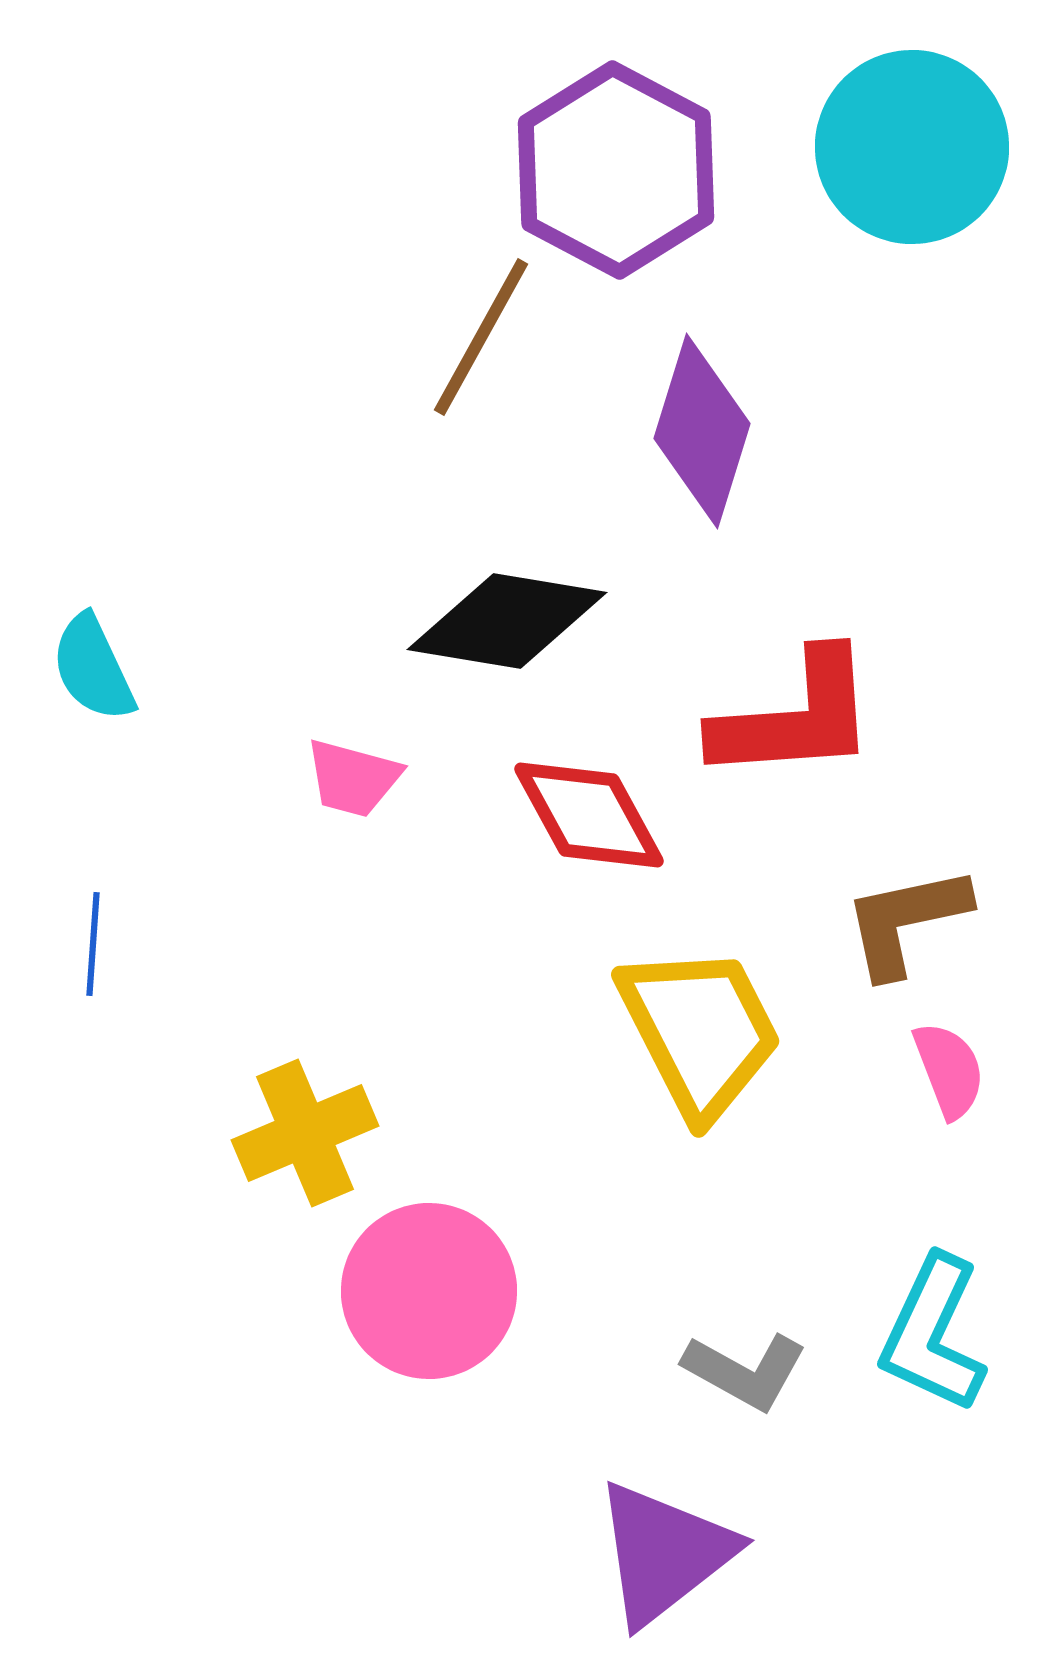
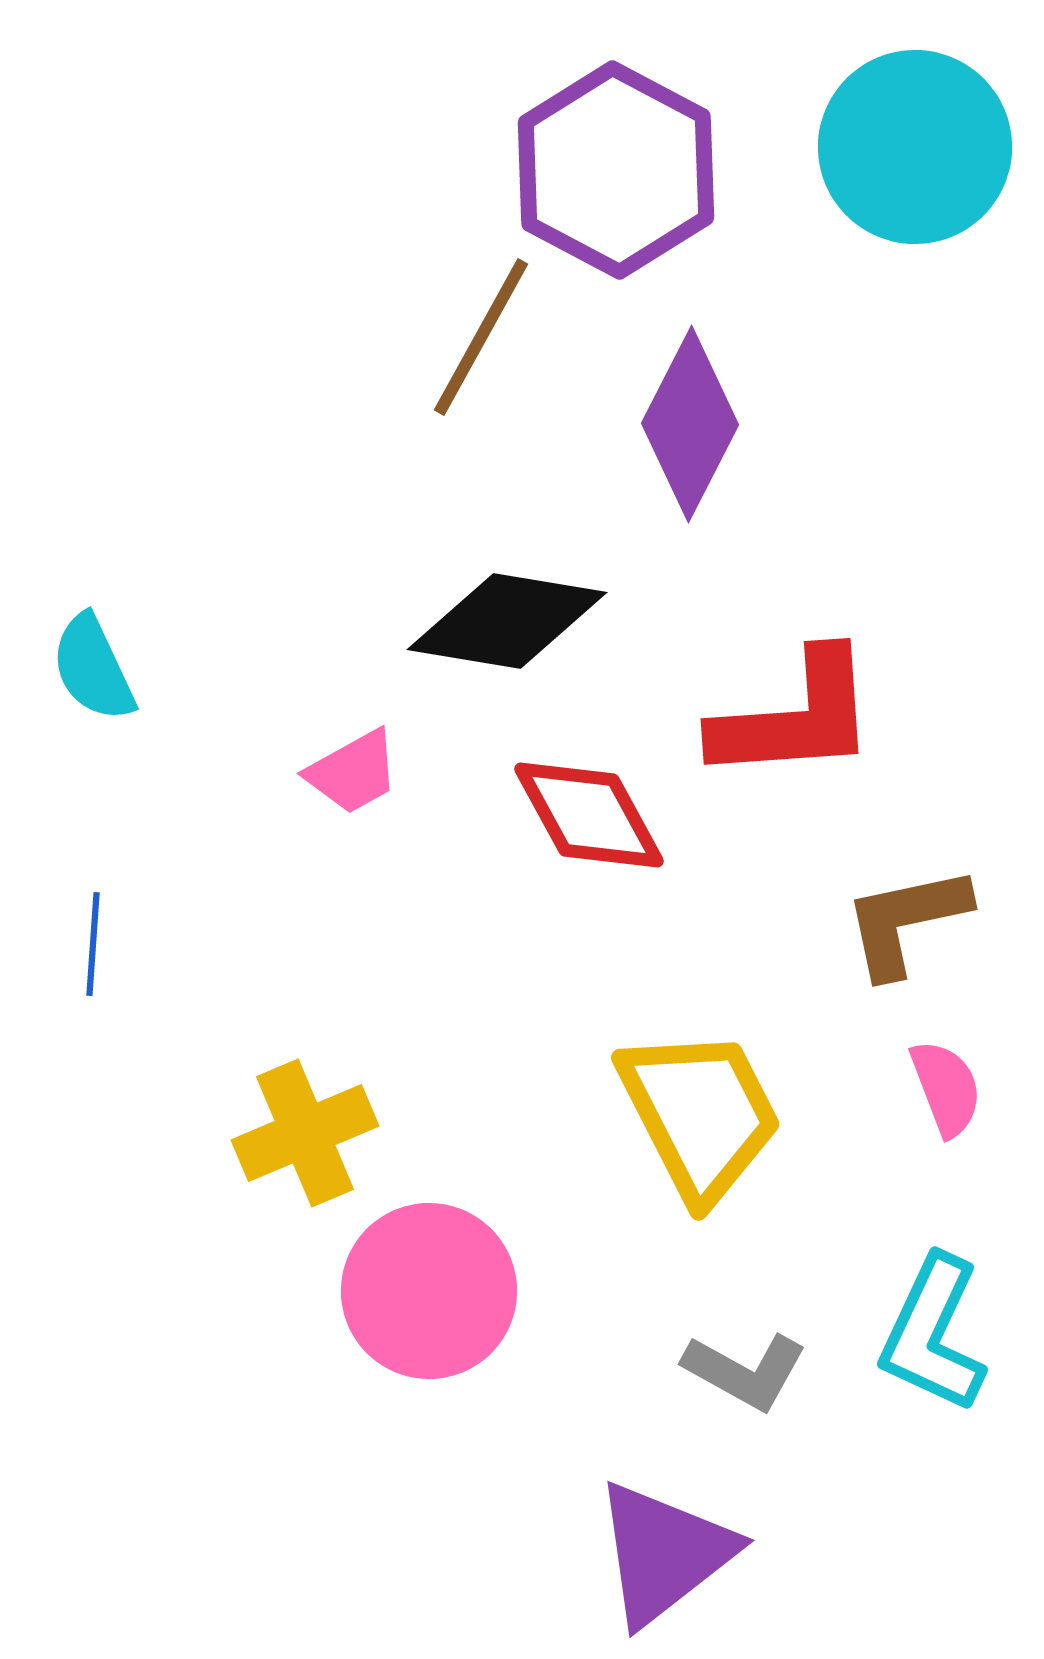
cyan circle: moved 3 px right
purple diamond: moved 12 px left, 7 px up; rotated 10 degrees clockwise
pink trapezoid: moved 6 px up; rotated 44 degrees counterclockwise
yellow trapezoid: moved 83 px down
pink semicircle: moved 3 px left, 18 px down
